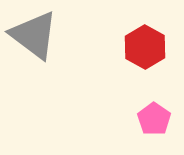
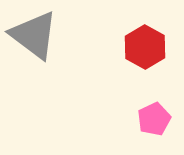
pink pentagon: rotated 12 degrees clockwise
